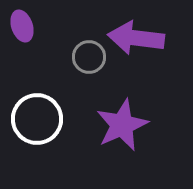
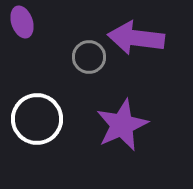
purple ellipse: moved 4 px up
